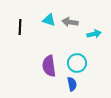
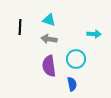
gray arrow: moved 21 px left, 17 px down
cyan arrow: rotated 16 degrees clockwise
cyan circle: moved 1 px left, 4 px up
